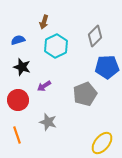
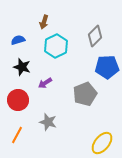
purple arrow: moved 1 px right, 3 px up
orange line: rotated 48 degrees clockwise
